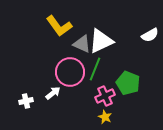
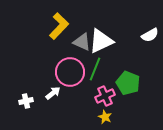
yellow L-shape: rotated 100 degrees counterclockwise
gray triangle: moved 2 px up
